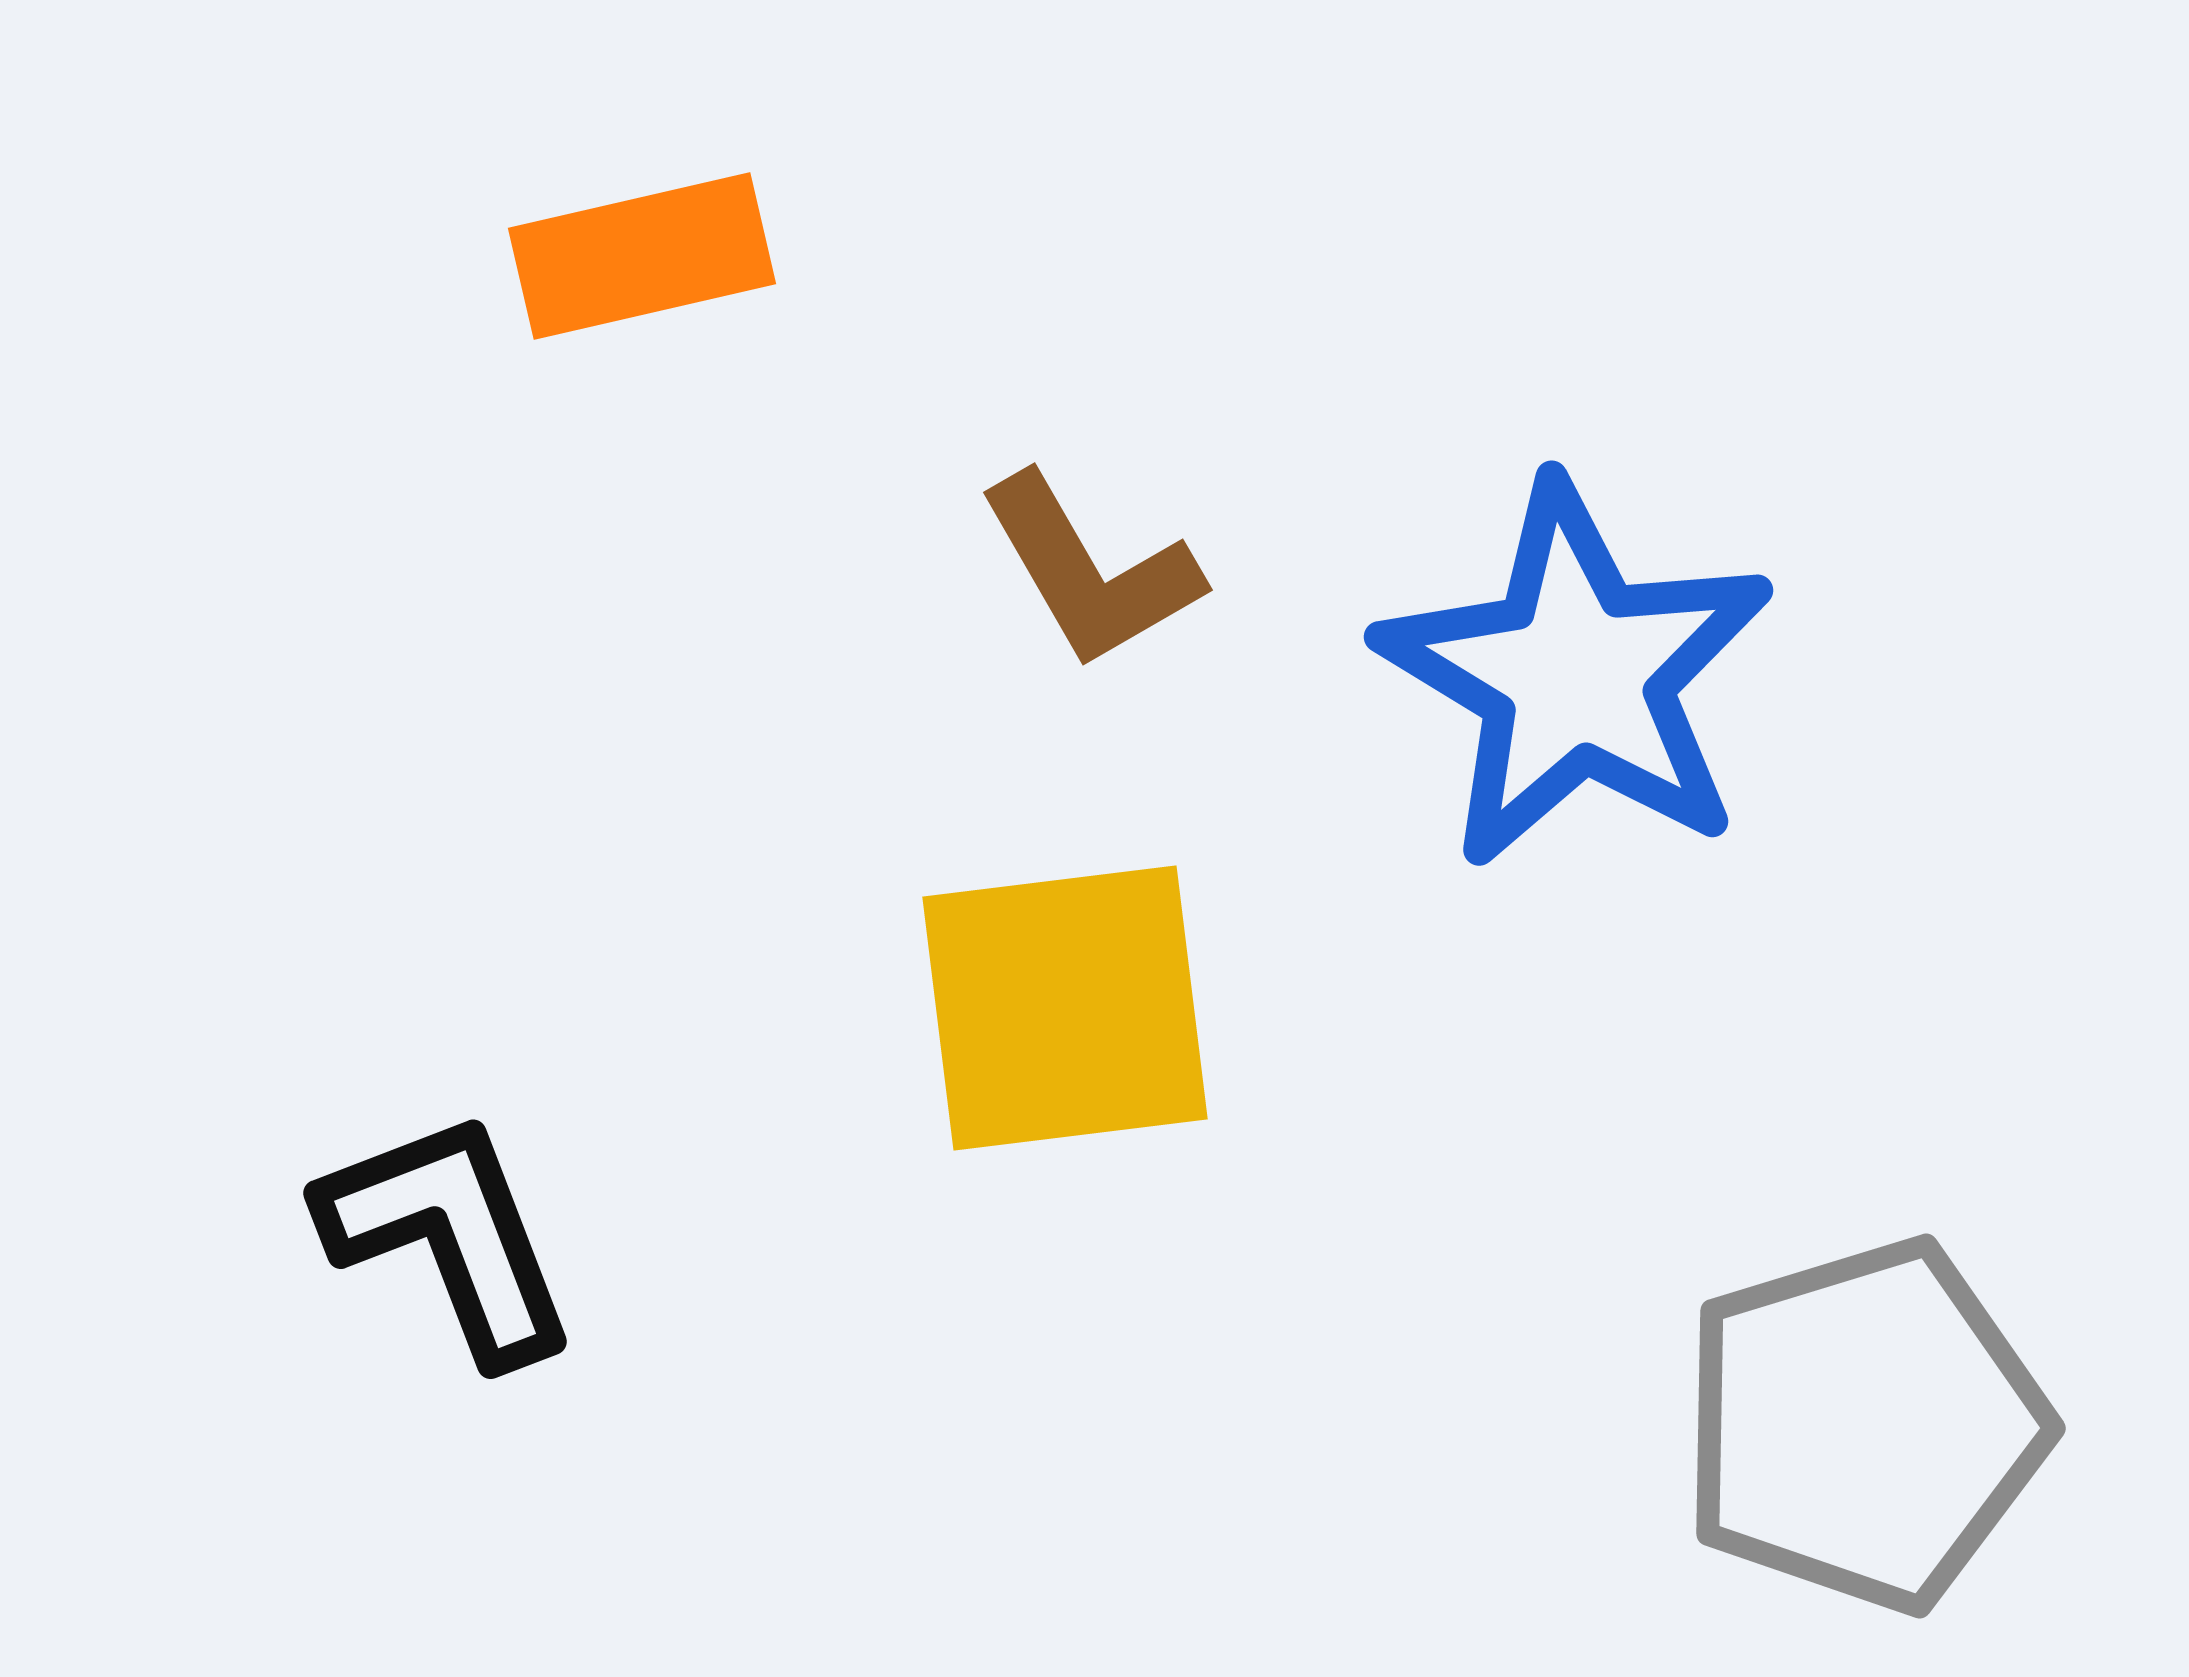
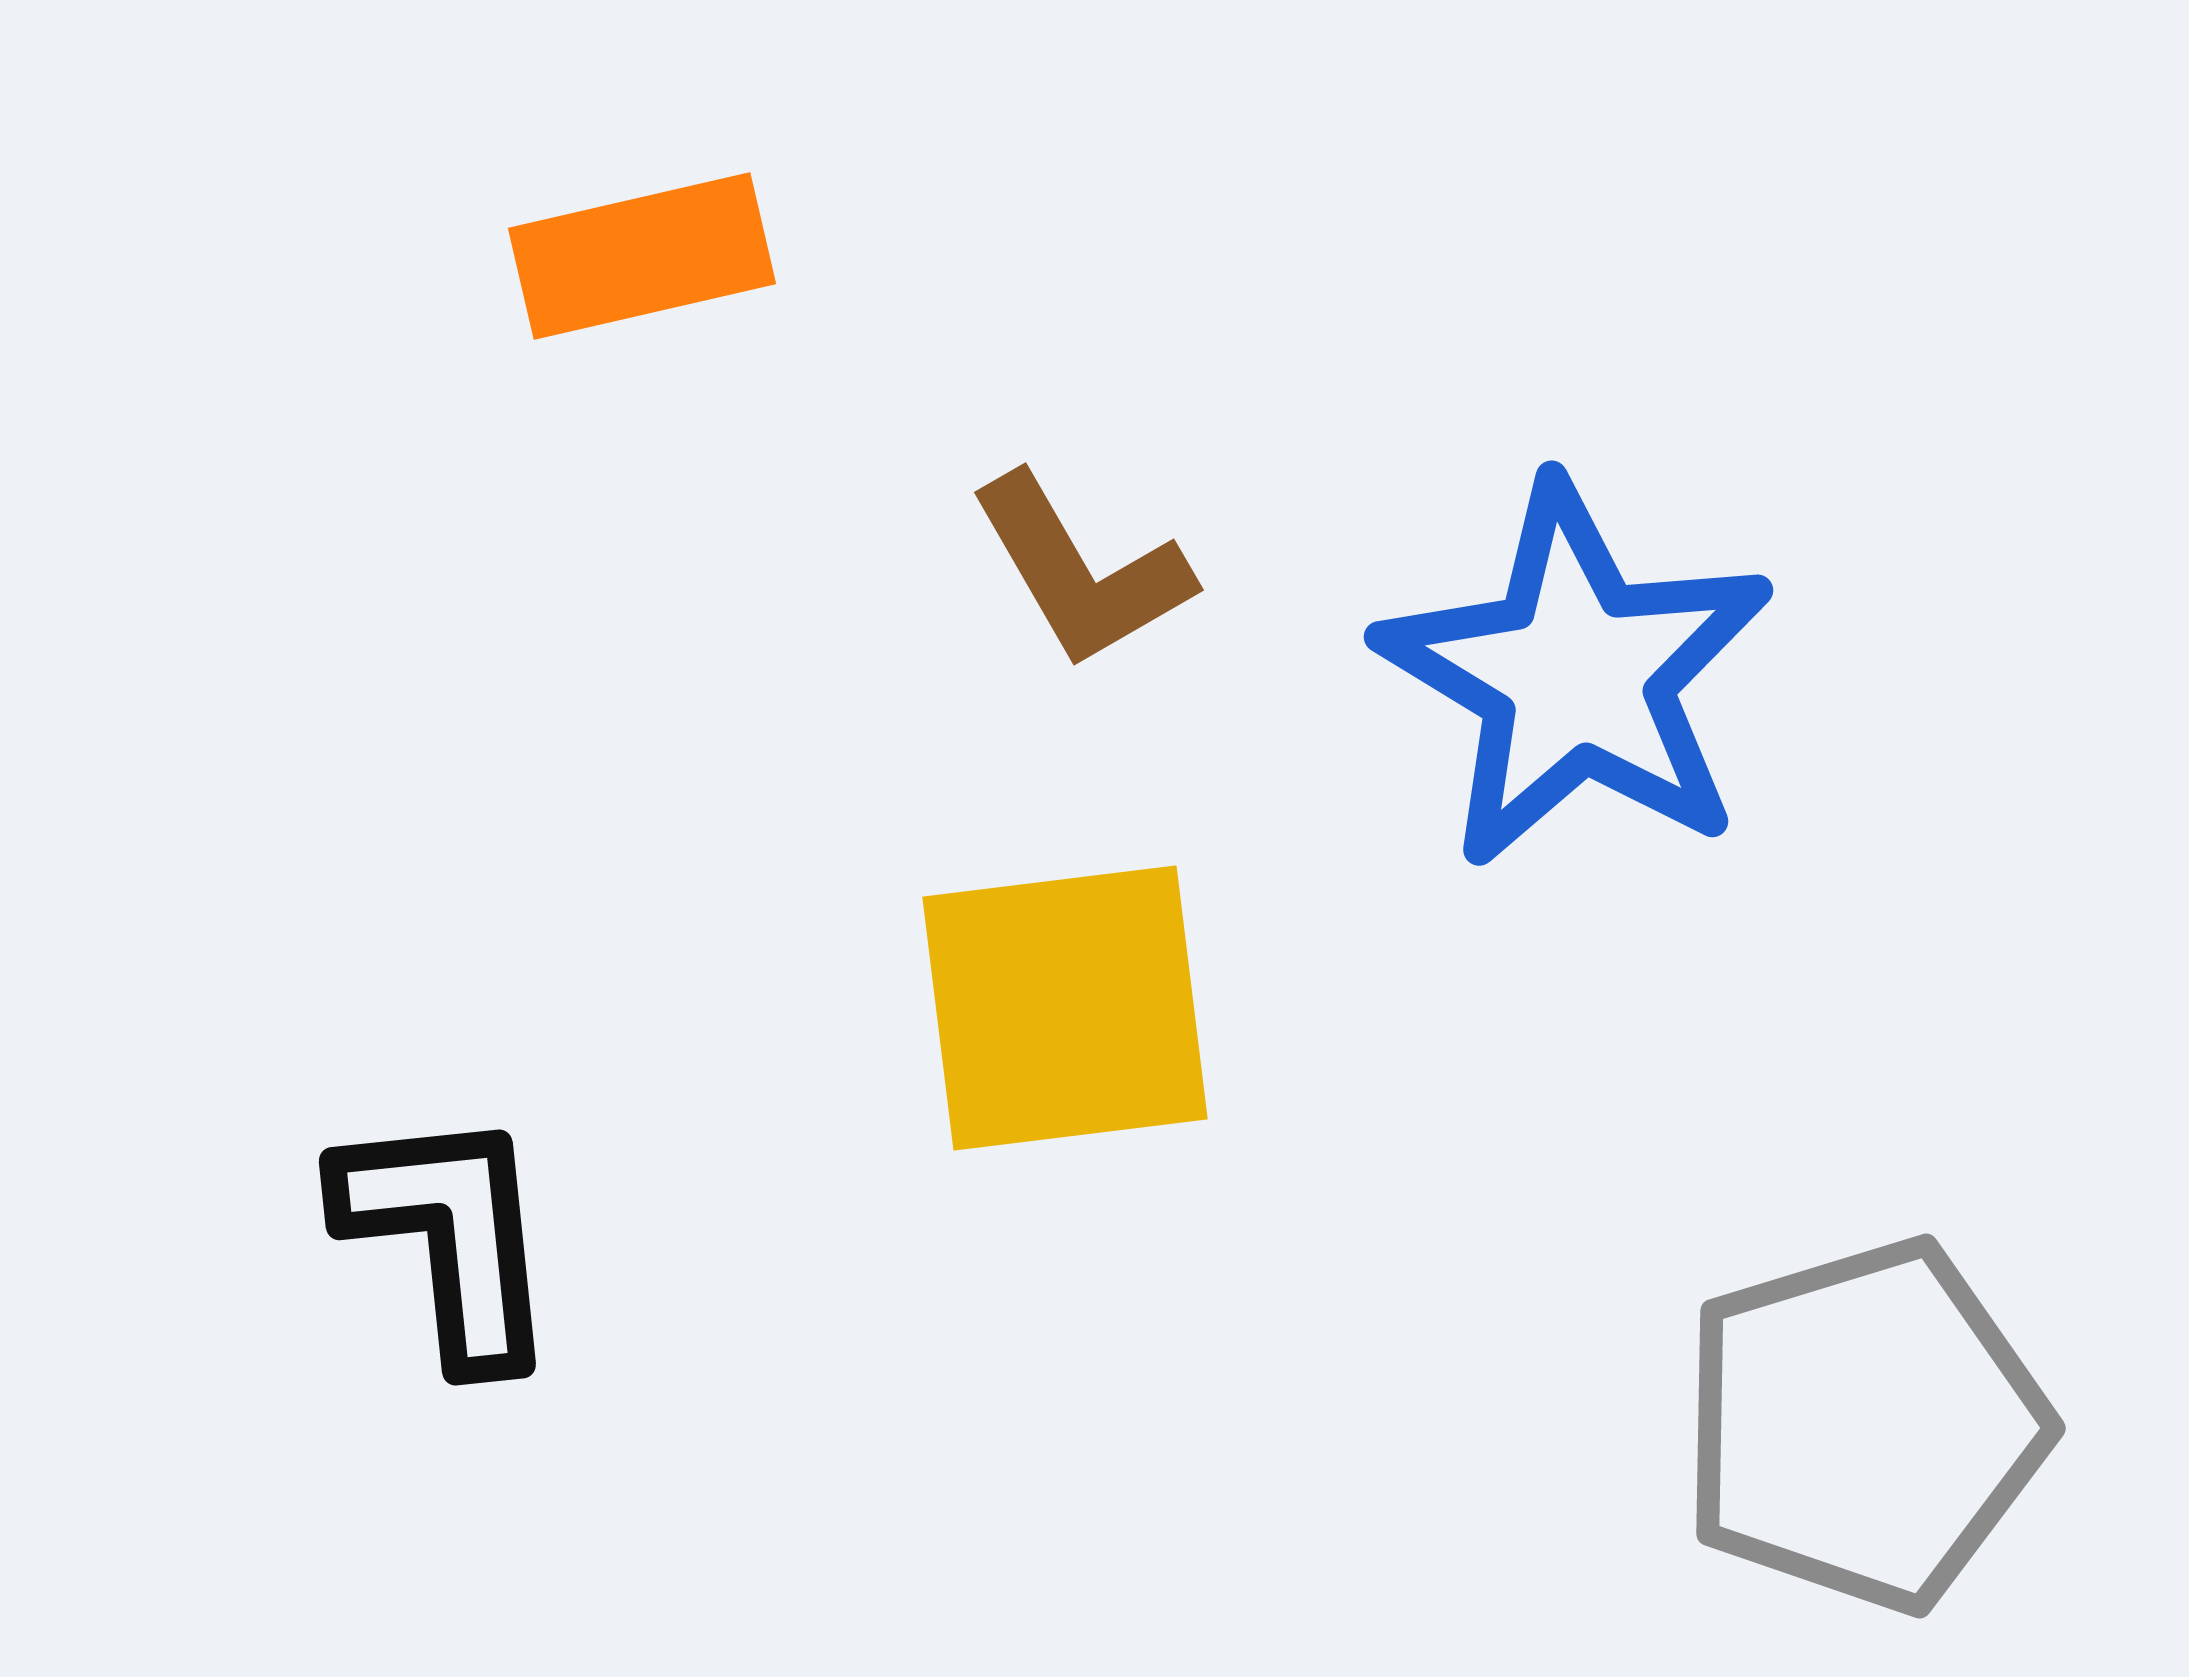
brown L-shape: moved 9 px left
black L-shape: rotated 15 degrees clockwise
